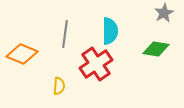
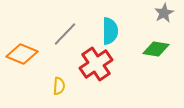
gray line: rotated 36 degrees clockwise
